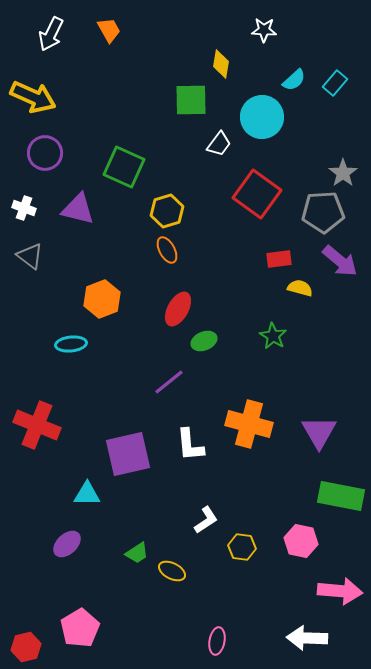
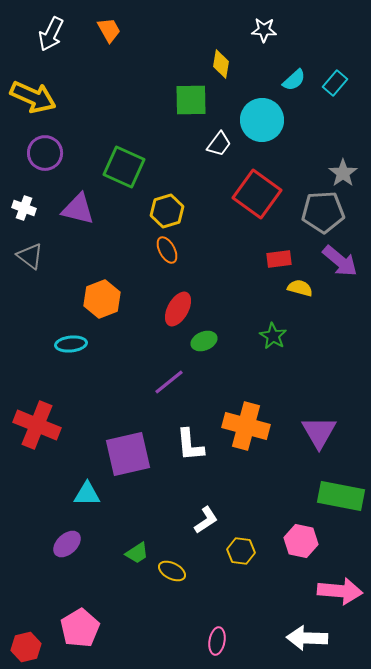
cyan circle at (262, 117): moved 3 px down
orange cross at (249, 424): moved 3 px left, 2 px down
yellow hexagon at (242, 547): moved 1 px left, 4 px down
